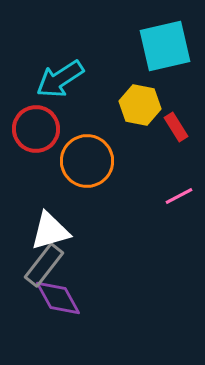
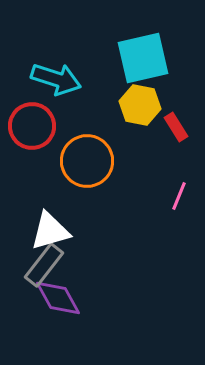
cyan square: moved 22 px left, 12 px down
cyan arrow: moved 4 px left; rotated 129 degrees counterclockwise
red circle: moved 4 px left, 3 px up
pink line: rotated 40 degrees counterclockwise
